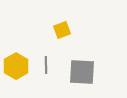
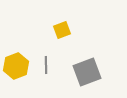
yellow hexagon: rotated 10 degrees clockwise
gray square: moved 5 px right; rotated 24 degrees counterclockwise
